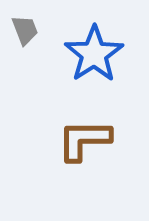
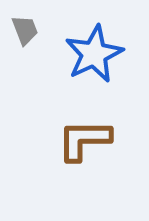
blue star: rotated 8 degrees clockwise
